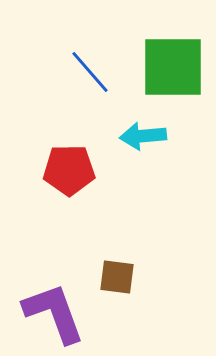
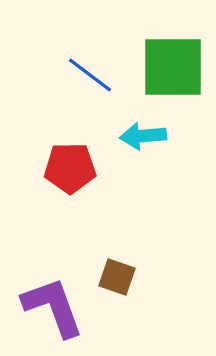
blue line: moved 3 px down; rotated 12 degrees counterclockwise
red pentagon: moved 1 px right, 2 px up
brown square: rotated 12 degrees clockwise
purple L-shape: moved 1 px left, 6 px up
